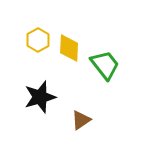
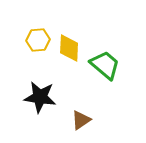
yellow hexagon: rotated 25 degrees clockwise
green trapezoid: rotated 12 degrees counterclockwise
black star: rotated 24 degrees clockwise
